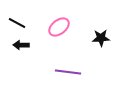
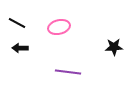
pink ellipse: rotated 25 degrees clockwise
black star: moved 13 px right, 9 px down
black arrow: moved 1 px left, 3 px down
